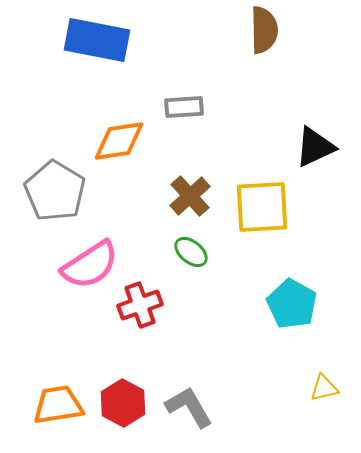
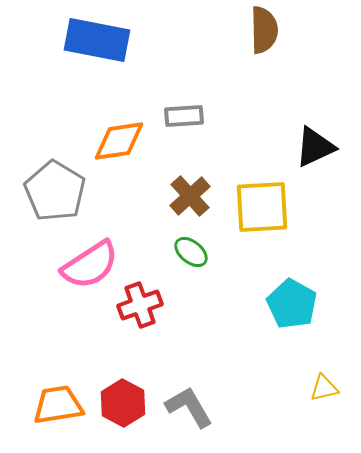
gray rectangle: moved 9 px down
